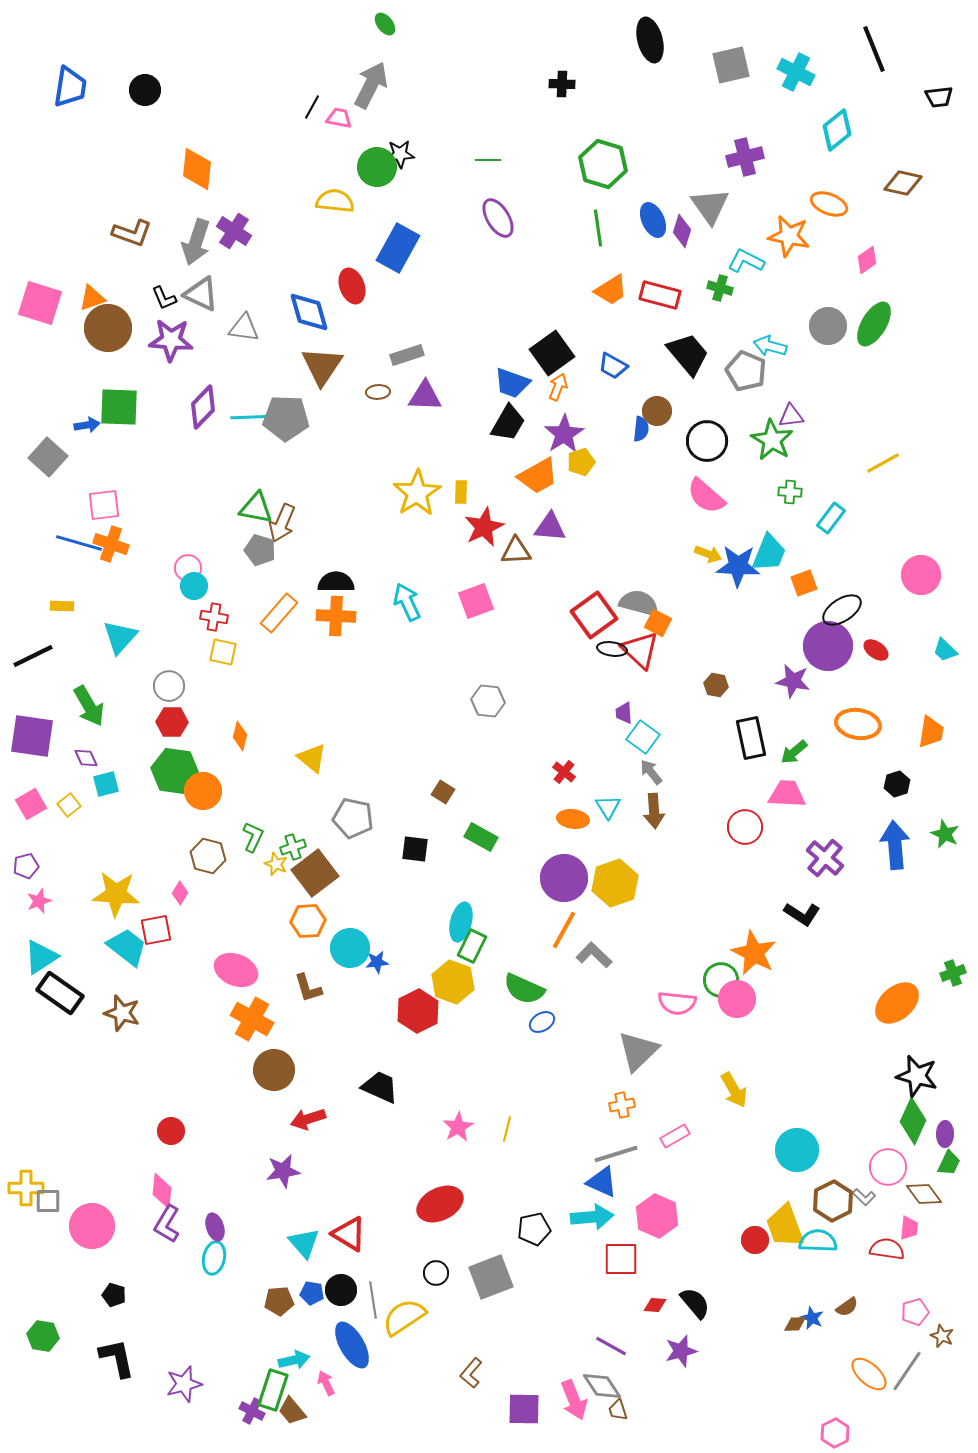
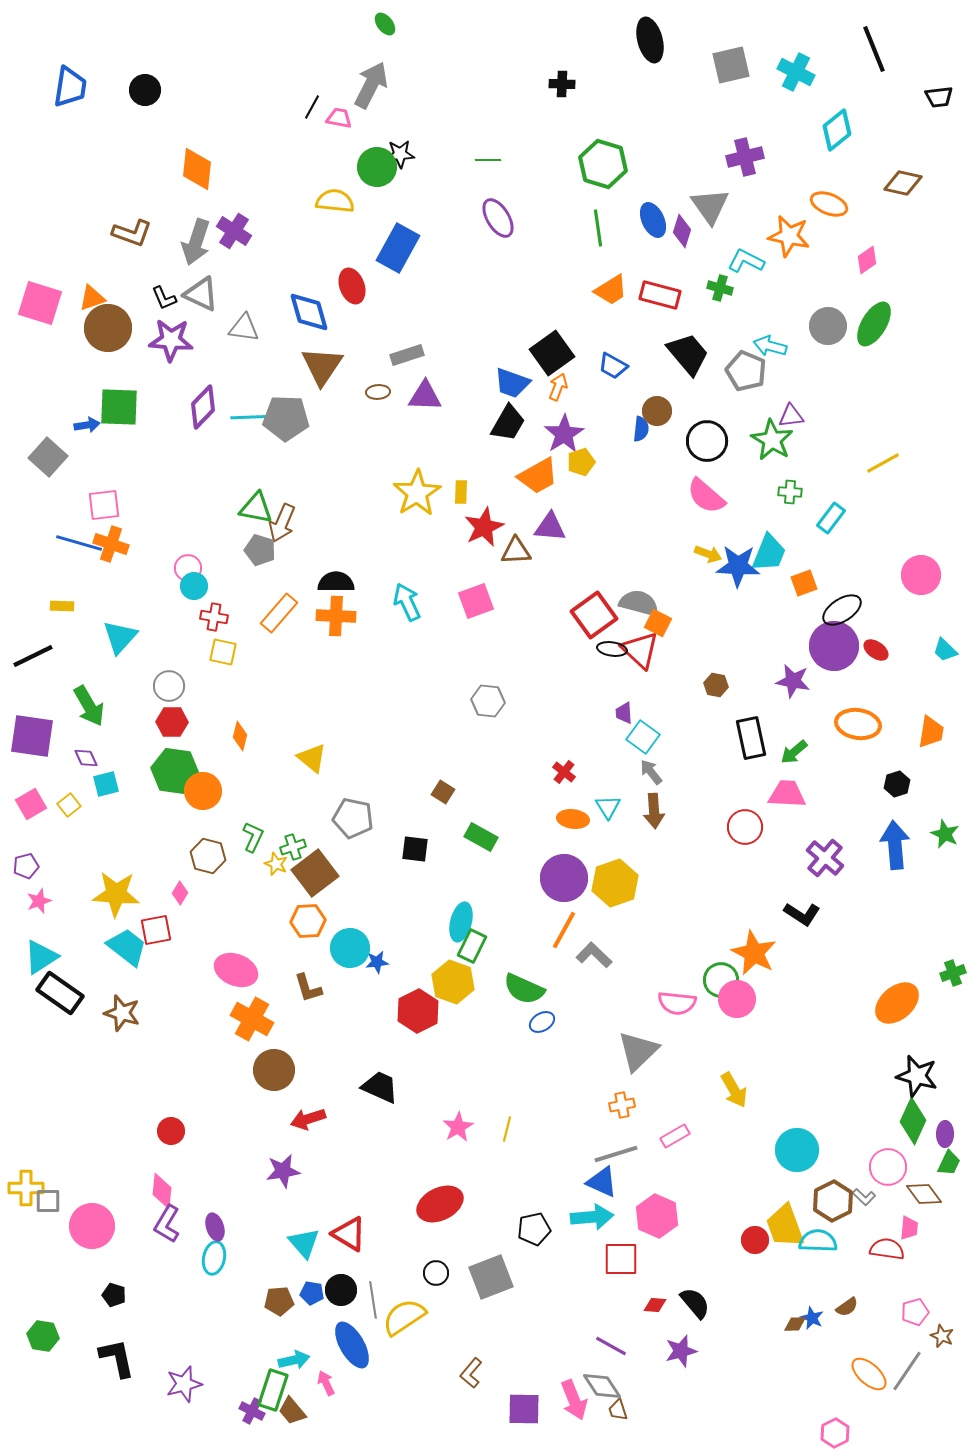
purple circle at (828, 646): moved 6 px right
